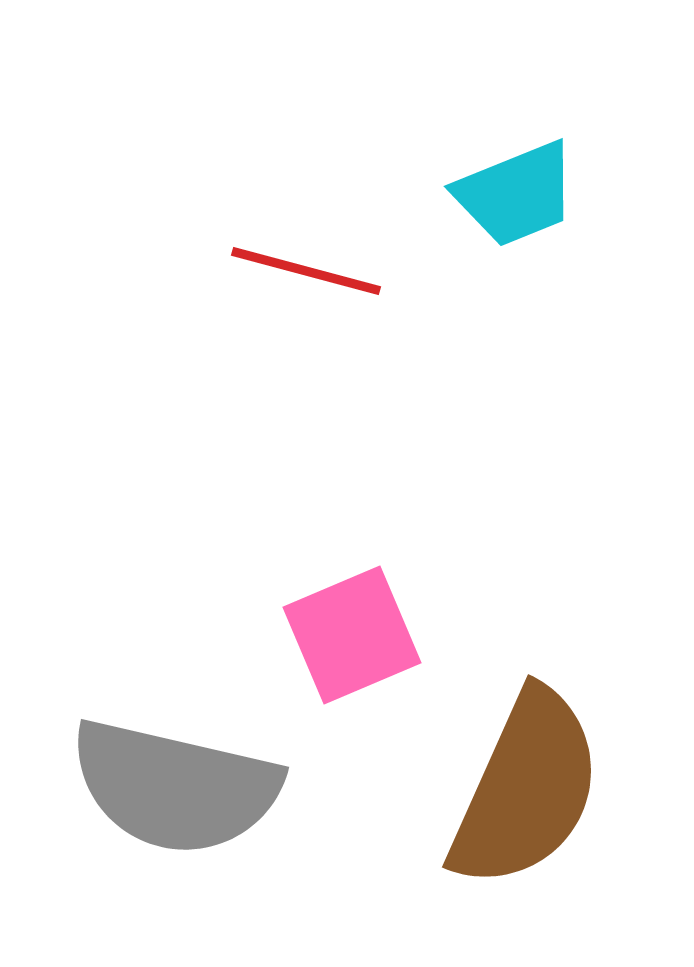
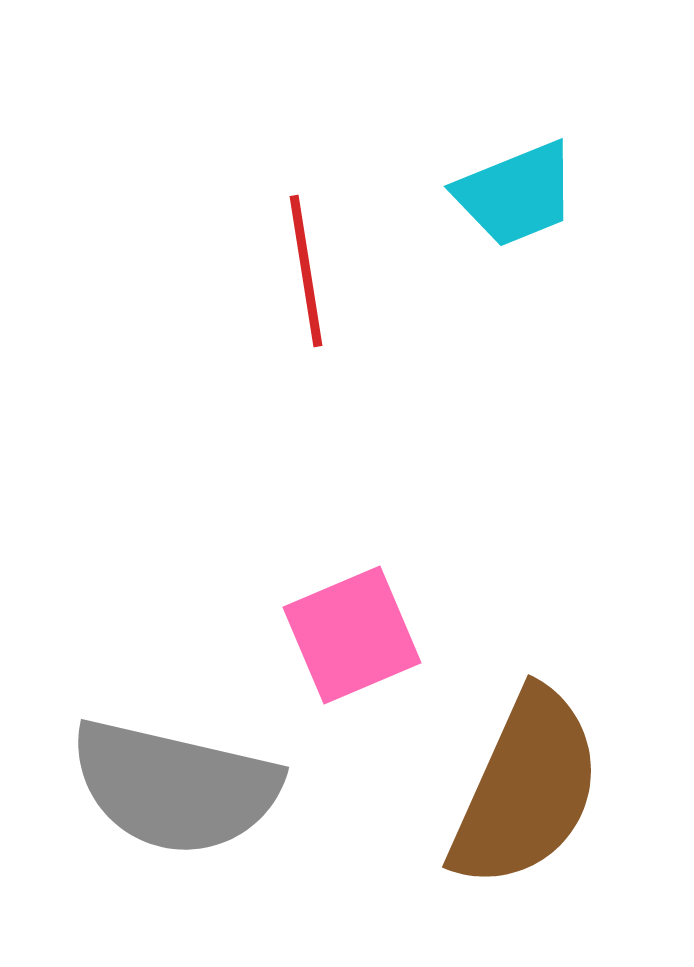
red line: rotated 66 degrees clockwise
